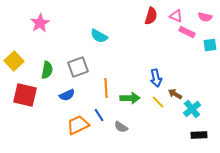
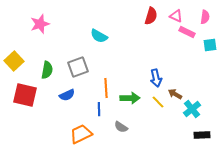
pink semicircle: rotated 96 degrees counterclockwise
pink star: moved 1 px down; rotated 12 degrees clockwise
blue line: moved 6 px up; rotated 32 degrees clockwise
orange trapezoid: moved 3 px right, 9 px down
black rectangle: moved 3 px right
